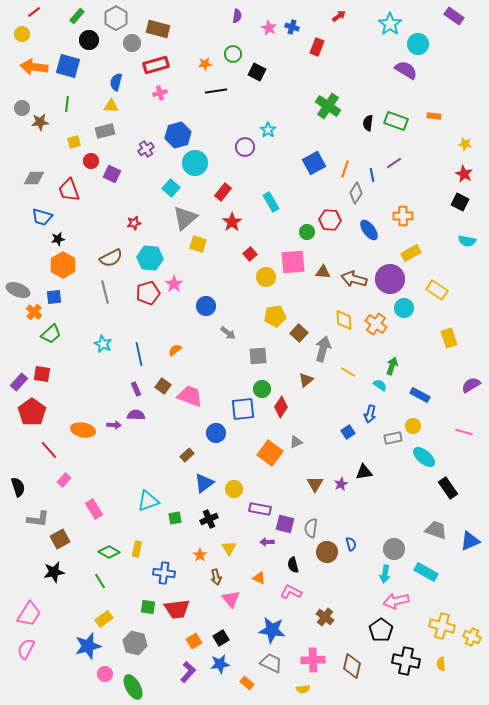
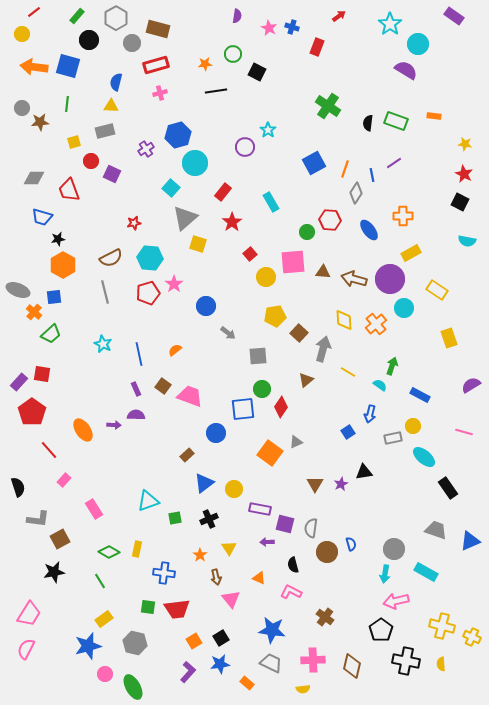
orange cross at (376, 324): rotated 15 degrees clockwise
orange ellipse at (83, 430): rotated 45 degrees clockwise
